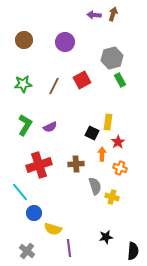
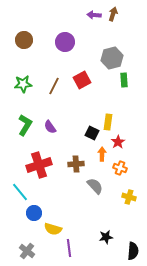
green rectangle: moved 4 px right; rotated 24 degrees clockwise
purple semicircle: rotated 80 degrees clockwise
gray semicircle: rotated 24 degrees counterclockwise
yellow cross: moved 17 px right
